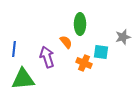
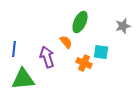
green ellipse: moved 2 px up; rotated 25 degrees clockwise
gray star: moved 11 px up
